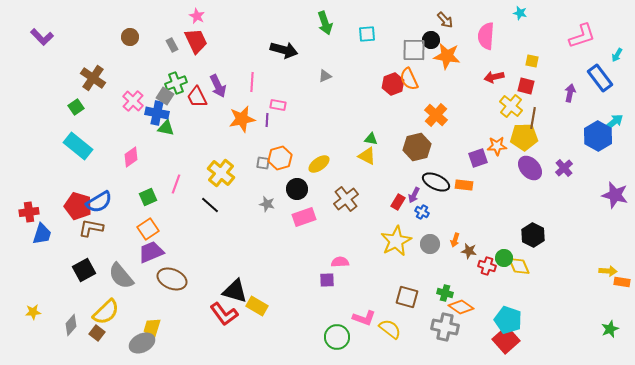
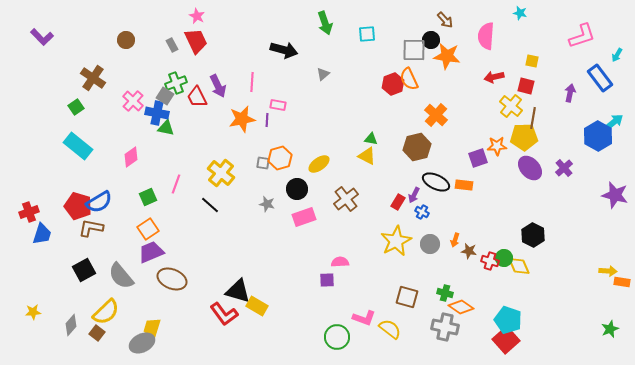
brown circle at (130, 37): moved 4 px left, 3 px down
gray triangle at (325, 76): moved 2 px left, 2 px up; rotated 16 degrees counterclockwise
red cross at (29, 212): rotated 12 degrees counterclockwise
red cross at (487, 266): moved 3 px right, 5 px up
black triangle at (235, 291): moved 3 px right
